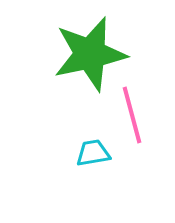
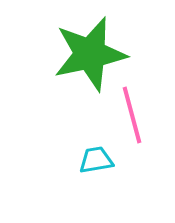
cyan trapezoid: moved 3 px right, 7 px down
